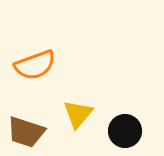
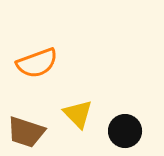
orange semicircle: moved 2 px right, 2 px up
yellow triangle: rotated 24 degrees counterclockwise
